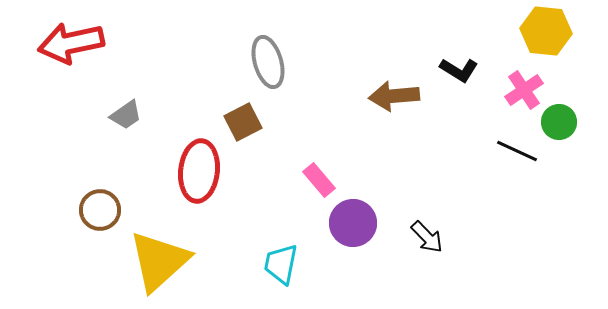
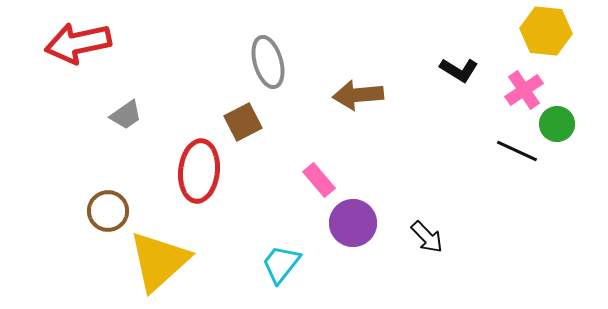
red arrow: moved 7 px right
brown arrow: moved 36 px left, 1 px up
green circle: moved 2 px left, 2 px down
brown circle: moved 8 px right, 1 px down
cyan trapezoid: rotated 27 degrees clockwise
